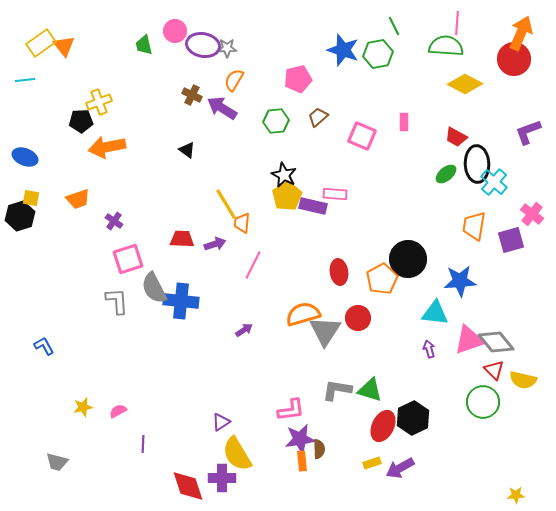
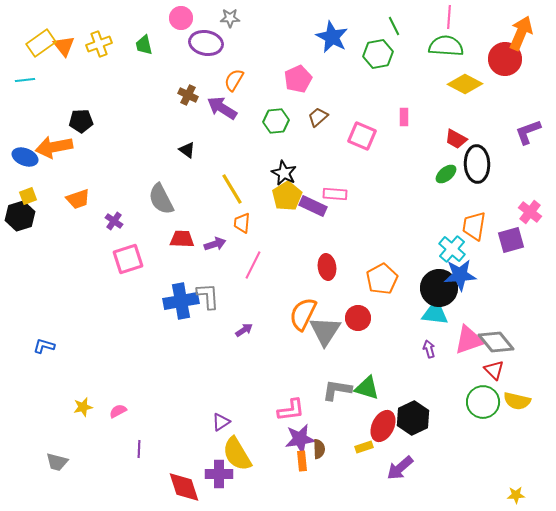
pink line at (457, 23): moved 8 px left, 6 px up
pink circle at (175, 31): moved 6 px right, 13 px up
purple ellipse at (203, 45): moved 3 px right, 2 px up
gray star at (227, 48): moved 3 px right, 30 px up
blue star at (343, 50): moved 11 px left, 13 px up; rotated 8 degrees clockwise
red circle at (514, 59): moved 9 px left
pink pentagon at (298, 79): rotated 12 degrees counterclockwise
brown cross at (192, 95): moved 4 px left
yellow cross at (99, 102): moved 58 px up
pink rectangle at (404, 122): moved 5 px up
red trapezoid at (456, 137): moved 2 px down
orange arrow at (107, 147): moved 53 px left
black star at (284, 175): moved 2 px up
cyan cross at (494, 182): moved 42 px left, 67 px down
yellow square at (31, 198): moved 3 px left, 2 px up; rotated 30 degrees counterclockwise
yellow line at (226, 204): moved 6 px right, 15 px up
purple rectangle at (313, 206): rotated 12 degrees clockwise
pink cross at (532, 214): moved 2 px left, 2 px up
black circle at (408, 259): moved 31 px right, 29 px down
red ellipse at (339, 272): moved 12 px left, 5 px up
blue star at (460, 281): moved 6 px up
gray semicircle at (154, 288): moved 7 px right, 89 px up
gray L-shape at (117, 301): moved 91 px right, 5 px up
blue cross at (181, 301): rotated 16 degrees counterclockwise
orange semicircle at (303, 314): rotated 48 degrees counterclockwise
blue L-shape at (44, 346): rotated 45 degrees counterclockwise
yellow semicircle at (523, 380): moved 6 px left, 21 px down
green triangle at (370, 390): moved 3 px left, 2 px up
purple line at (143, 444): moved 4 px left, 5 px down
yellow rectangle at (372, 463): moved 8 px left, 16 px up
purple arrow at (400, 468): rotated 12 degrees counterclockwise
purple cross at (222, 478): moved 3 px left, 4 px up
red diamond at (188, 486): moved 4 px left, 1 px down
